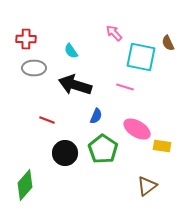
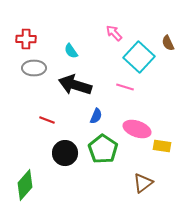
cyan square: moved 2 px left; rotated 32 degrees clockwise
pink ellipse: rotated 12 degrees counterclockwise
brown triangle: moved 4 px left, 3 px up
